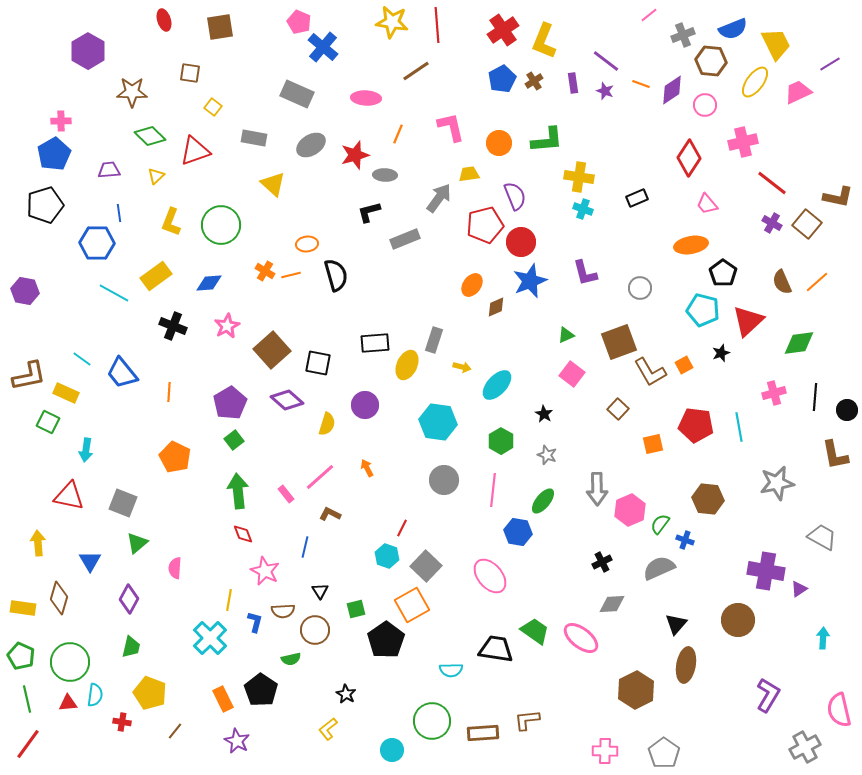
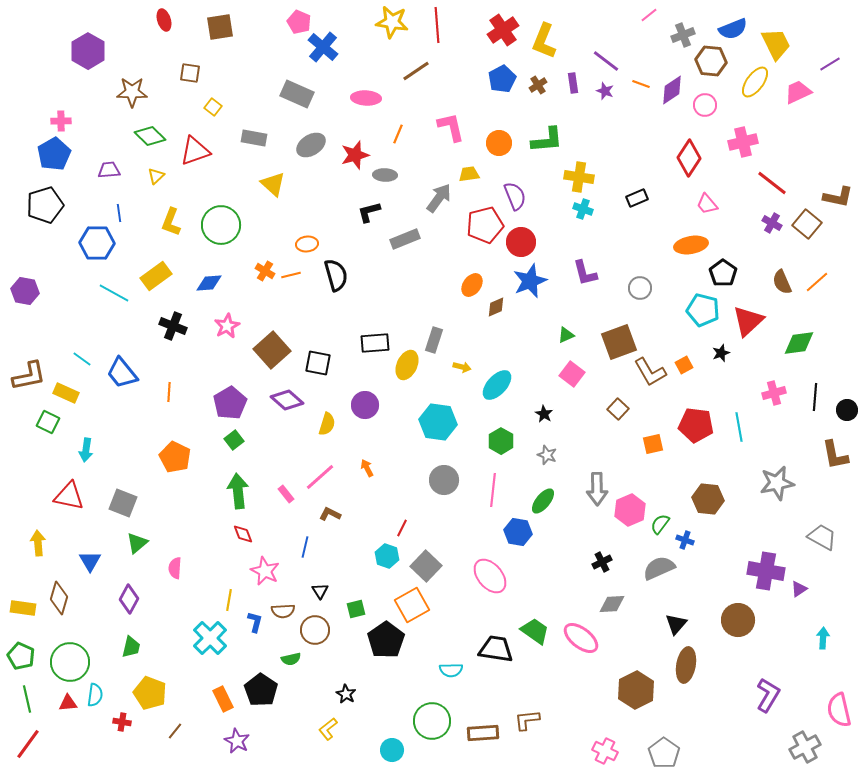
brown cross at (534, 81): moved 4 px right, 4 px down
pink cross at (605, 751): rotated 25 degrees clockwise
